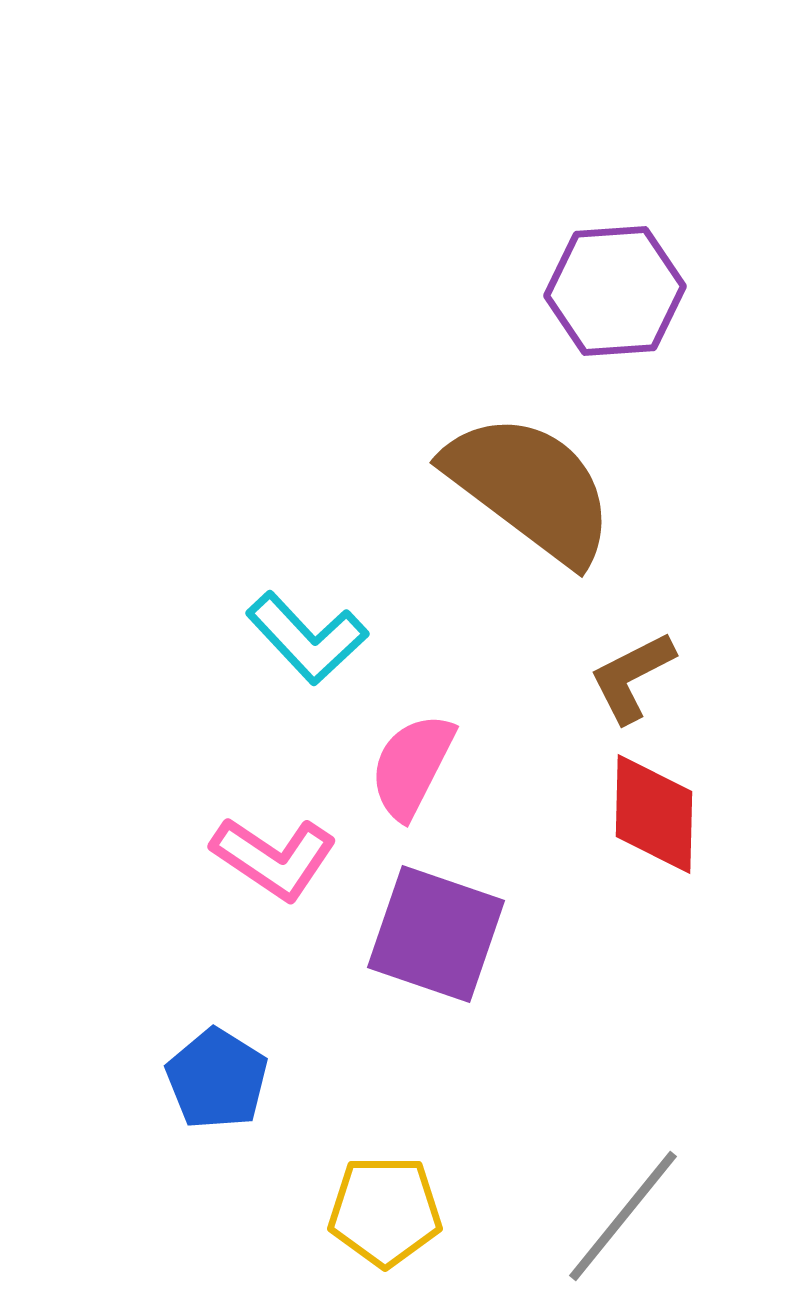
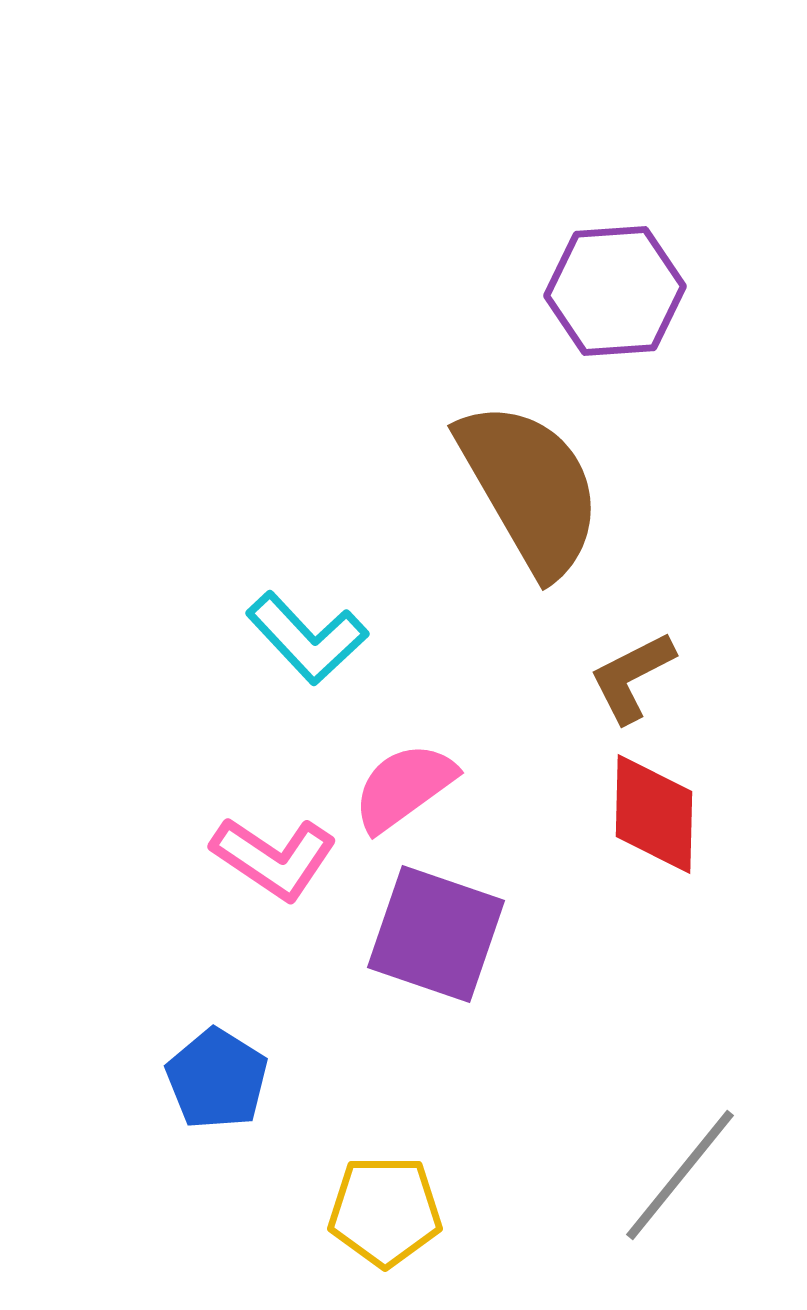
brown semicircle: rotated 23 degrees clockwise
pink semicircle: moved 8 px left, 21 px down; rotated 27 degrees clockwise
gray line: moved 57 px right, 41 px up
